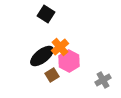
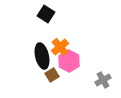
black ellipse: rotated 65 degrees counterclockwise
